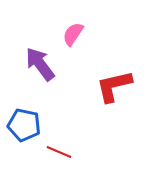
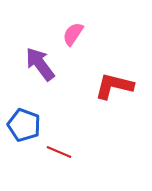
red L-shape: rotated 27 degrees clockwise
blue pentagon: rotated 8 degrees clockwise
